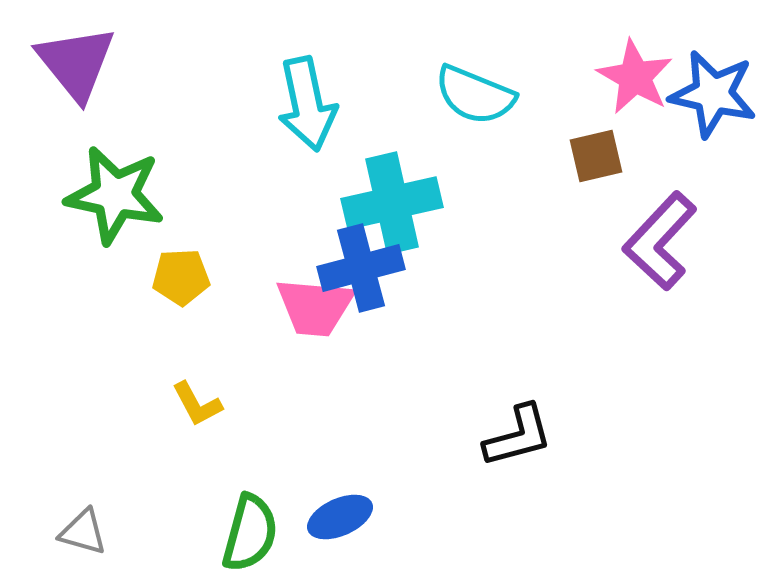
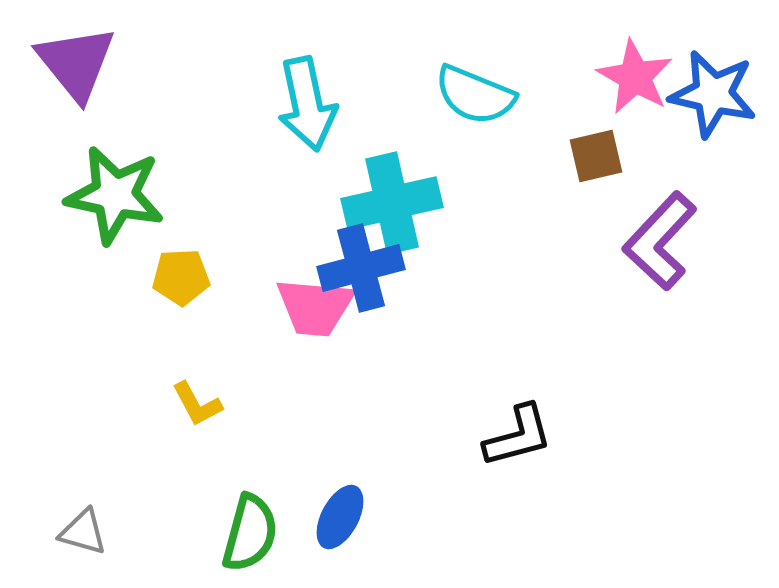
blue ellipse: rotated 38 degrees counterclockwise
